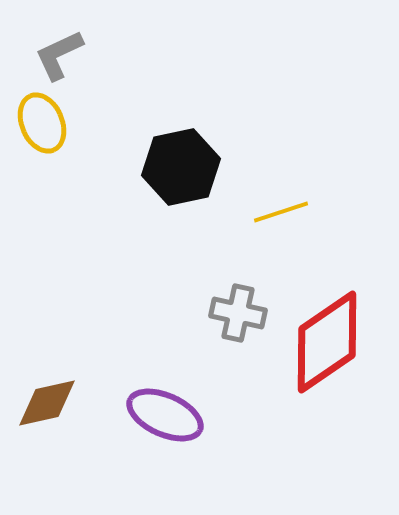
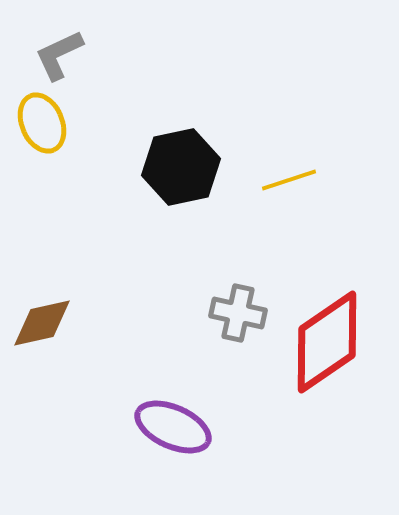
yellow line: moved 8 px right, 32 px up
brown diamond: moved 5 px left, 80 px up
purple ellipse: moved 8 px right, 12 px down
